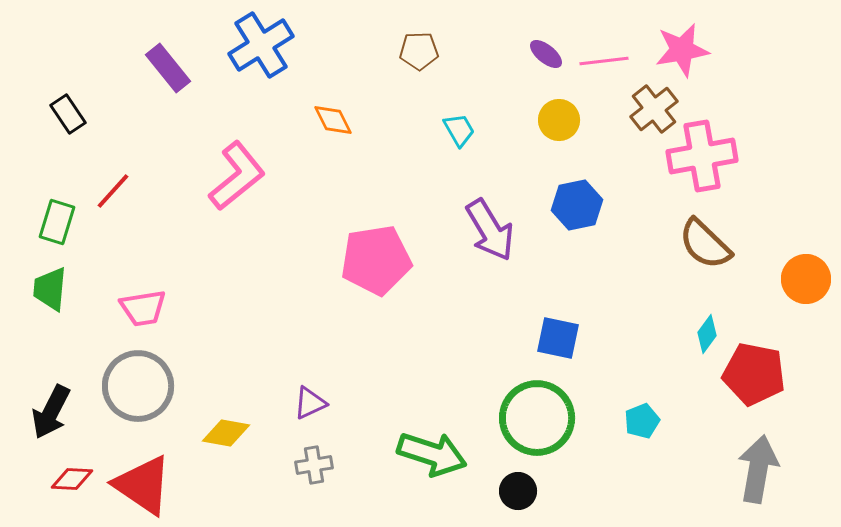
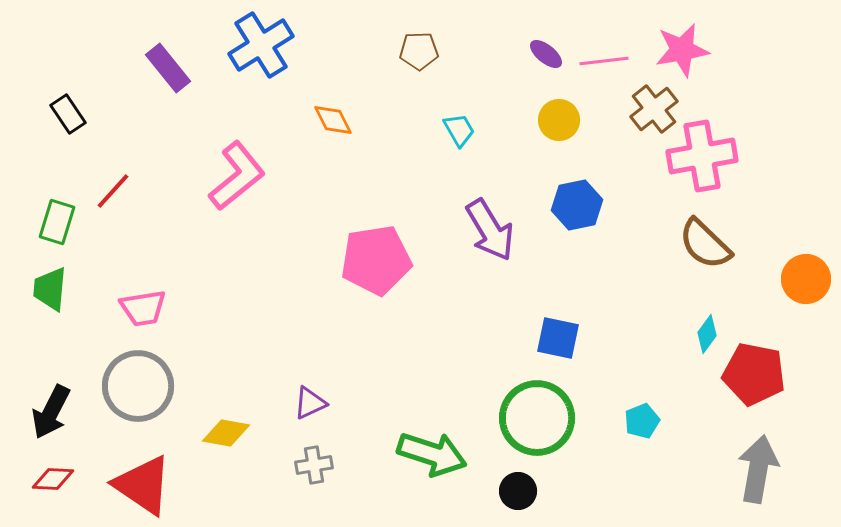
red diamond: moved 19 px left
